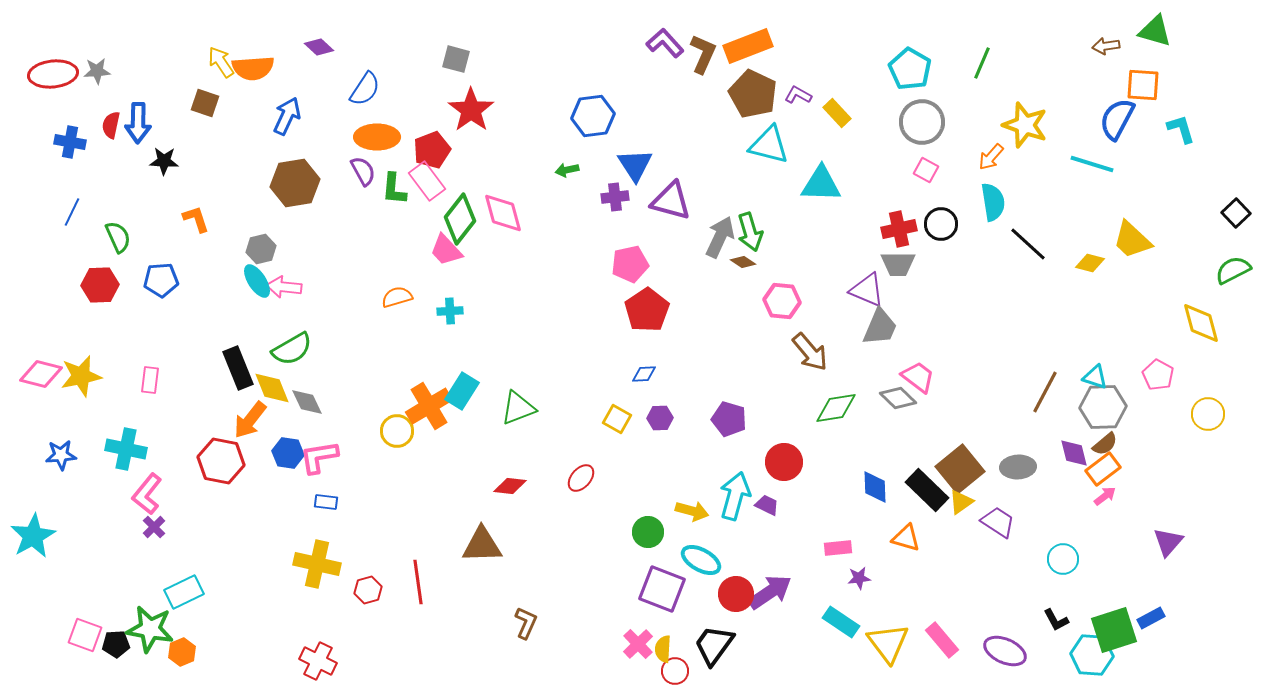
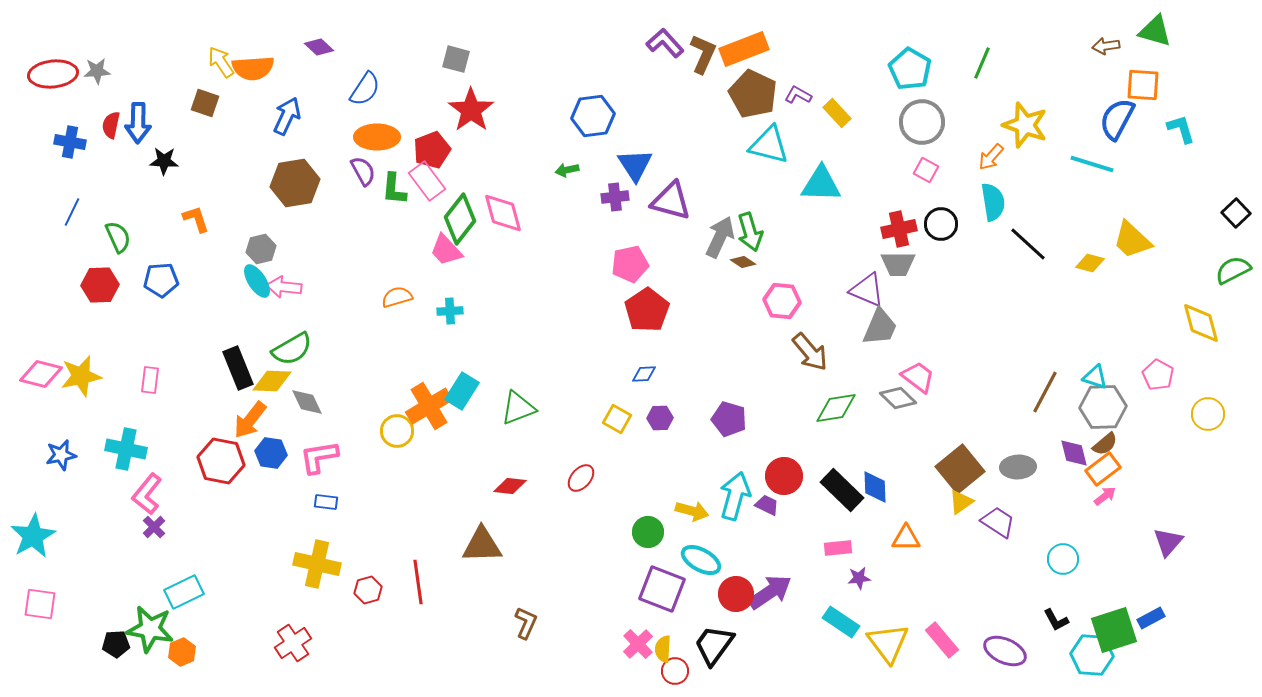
orange rectangle at (748, 46): moved 4 px left, 3 px down
yellow diamond at (272, 388): moved 7 px up; rotated 66 degrees counterclockwise
blue hexagon at (288, 453): moved 17 px left
blue star at (61, 455): rotated 8 degrees counterclockwise
red circle at (784, 462): moved 14 px down
black rectangle at (927, 490): moved 85 px left
orange triangle at (906, 538): rotated 16 degrees counterclockwise
pink square at (85, 635): moved 45 px left, 31 px up; rotated 12 degrees counterclockwise
red cross at (318, 661): moved 25 px left, 18 px up; rotated 30 degrees clockwise
